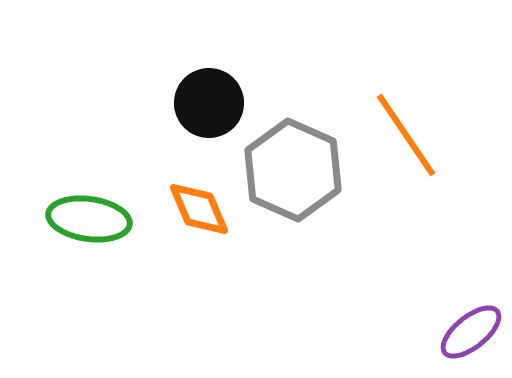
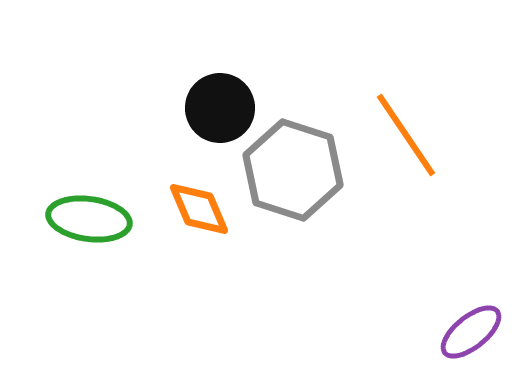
black circle: moved 11 px right, 5 px down
gray hexagon: rotated 6 degrees counterclockwise
